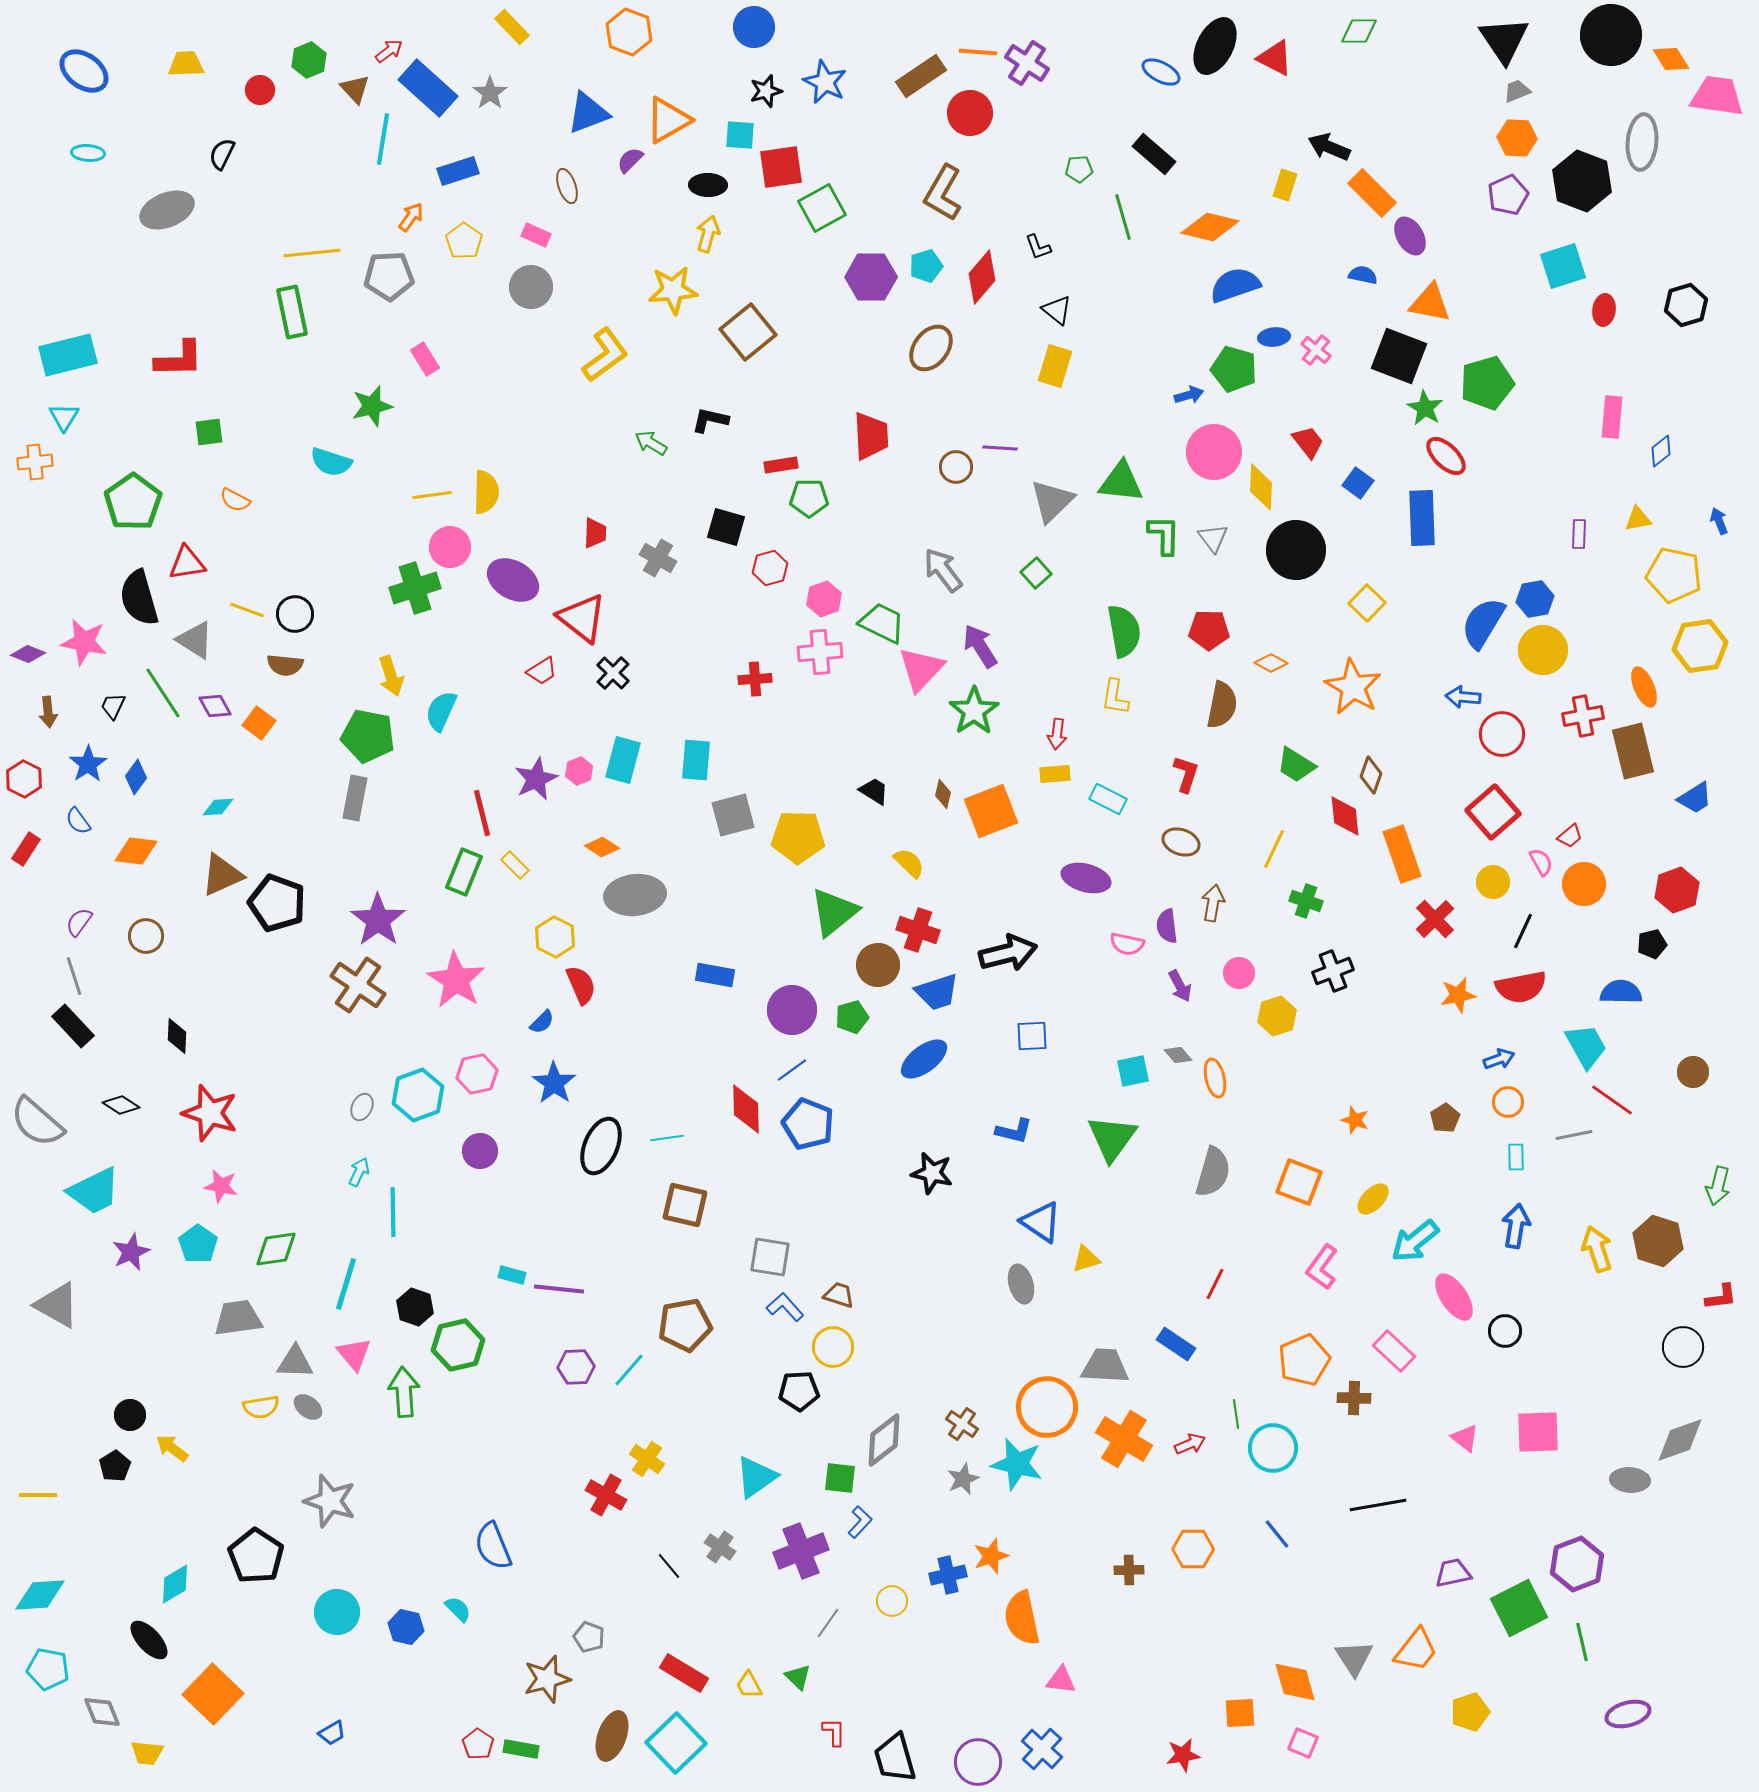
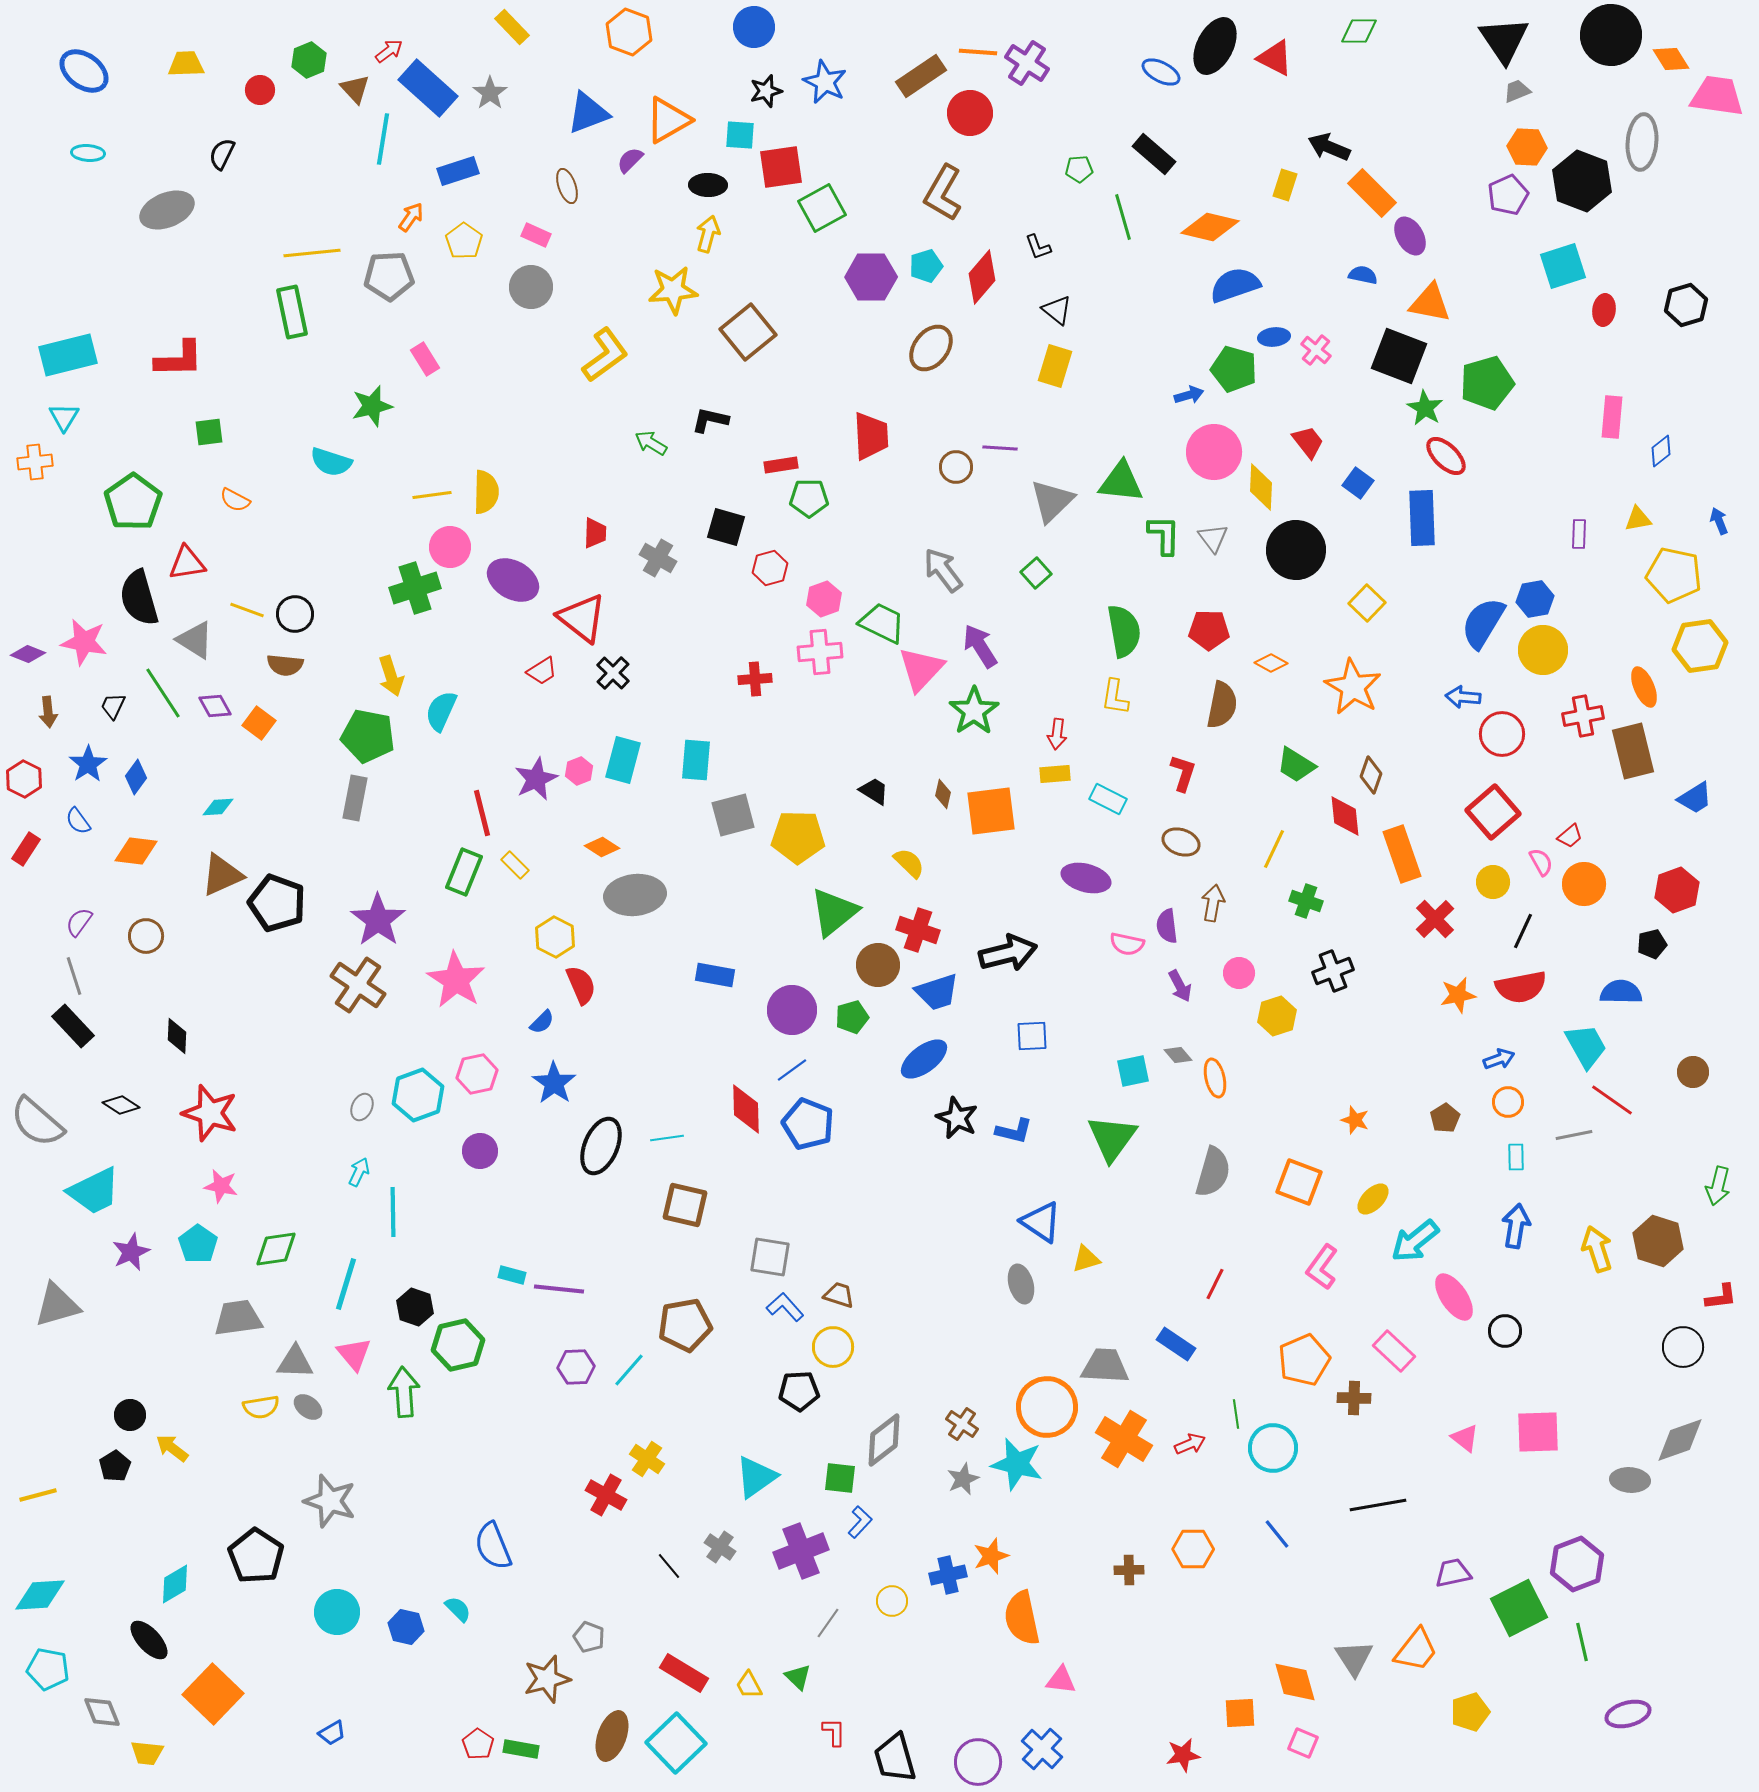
orange hexagon at (1517, 138): moved 10 px right, 9 px down
red L-shape at (1186, 774): moved 3 px left, 1 px up
orange square at (991, 811): rotated 14 degrees clockwise
black star at (932, 1173): moved 25 px right, 55 px up; rotated 12 degrees clockwise
gray triangle at (57, 1305): rotated 45 degrees counterclockwise
yellow line at (38, 1495): rotated 15 degrees counterclockwise
